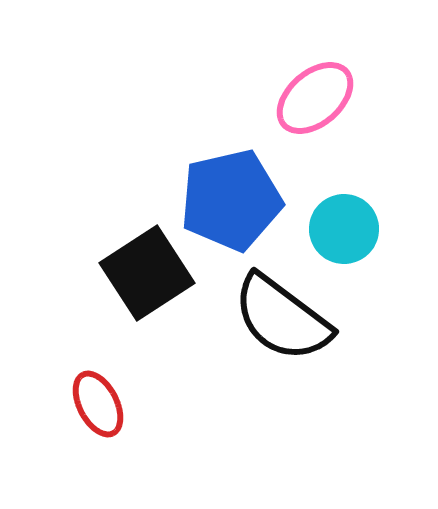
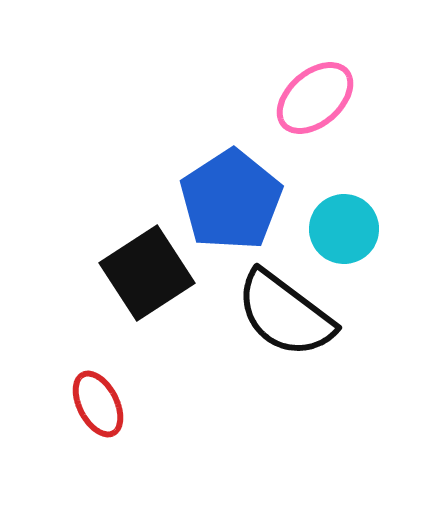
blue pentagon: rotated 20 degrees counterclockwise
black semicircle: moved 3 px right, 4 px up
